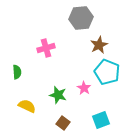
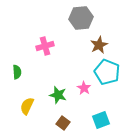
pink cross: moved 1 px left, 2 px up
yellow semicircle: rotated 90 degrees counterclockwise
